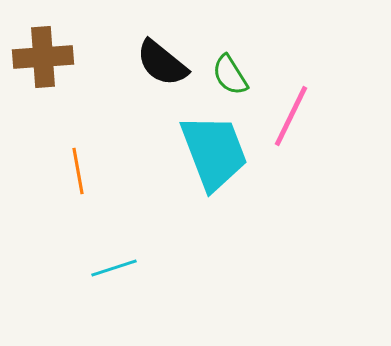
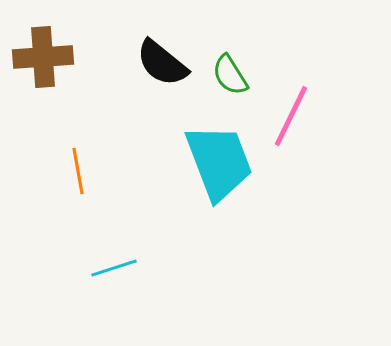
cyan trapezoid: moved 5 px right, 10 px down
